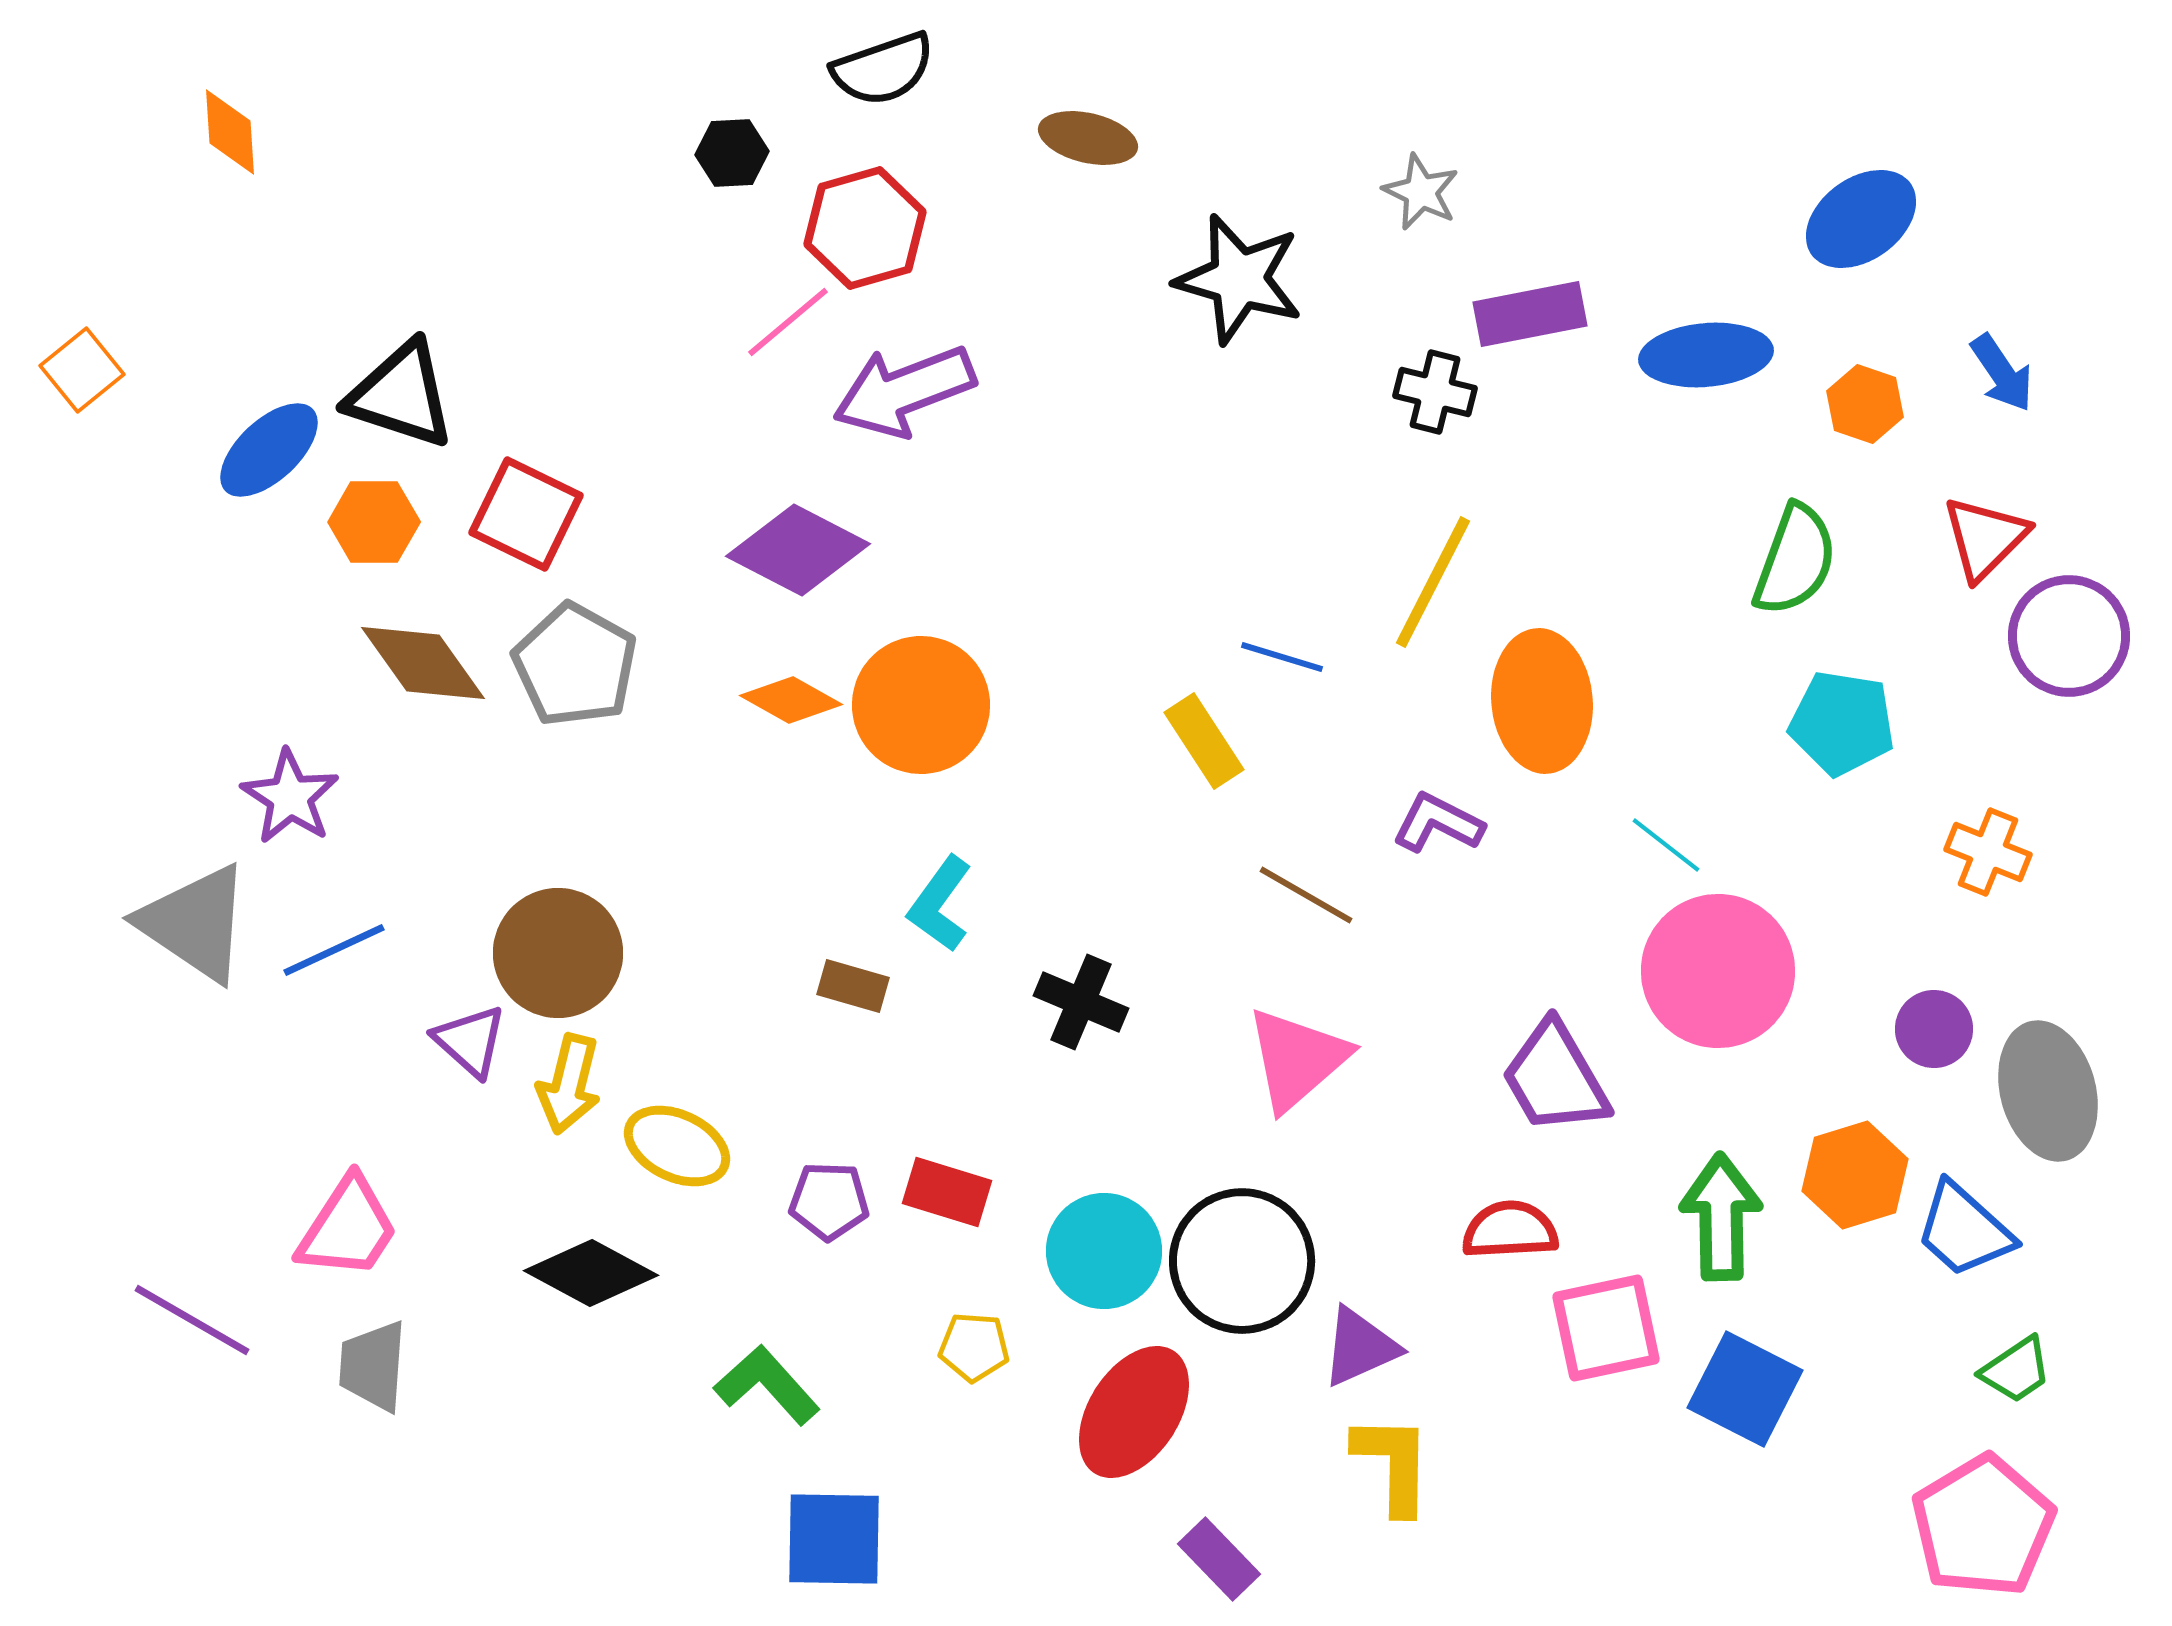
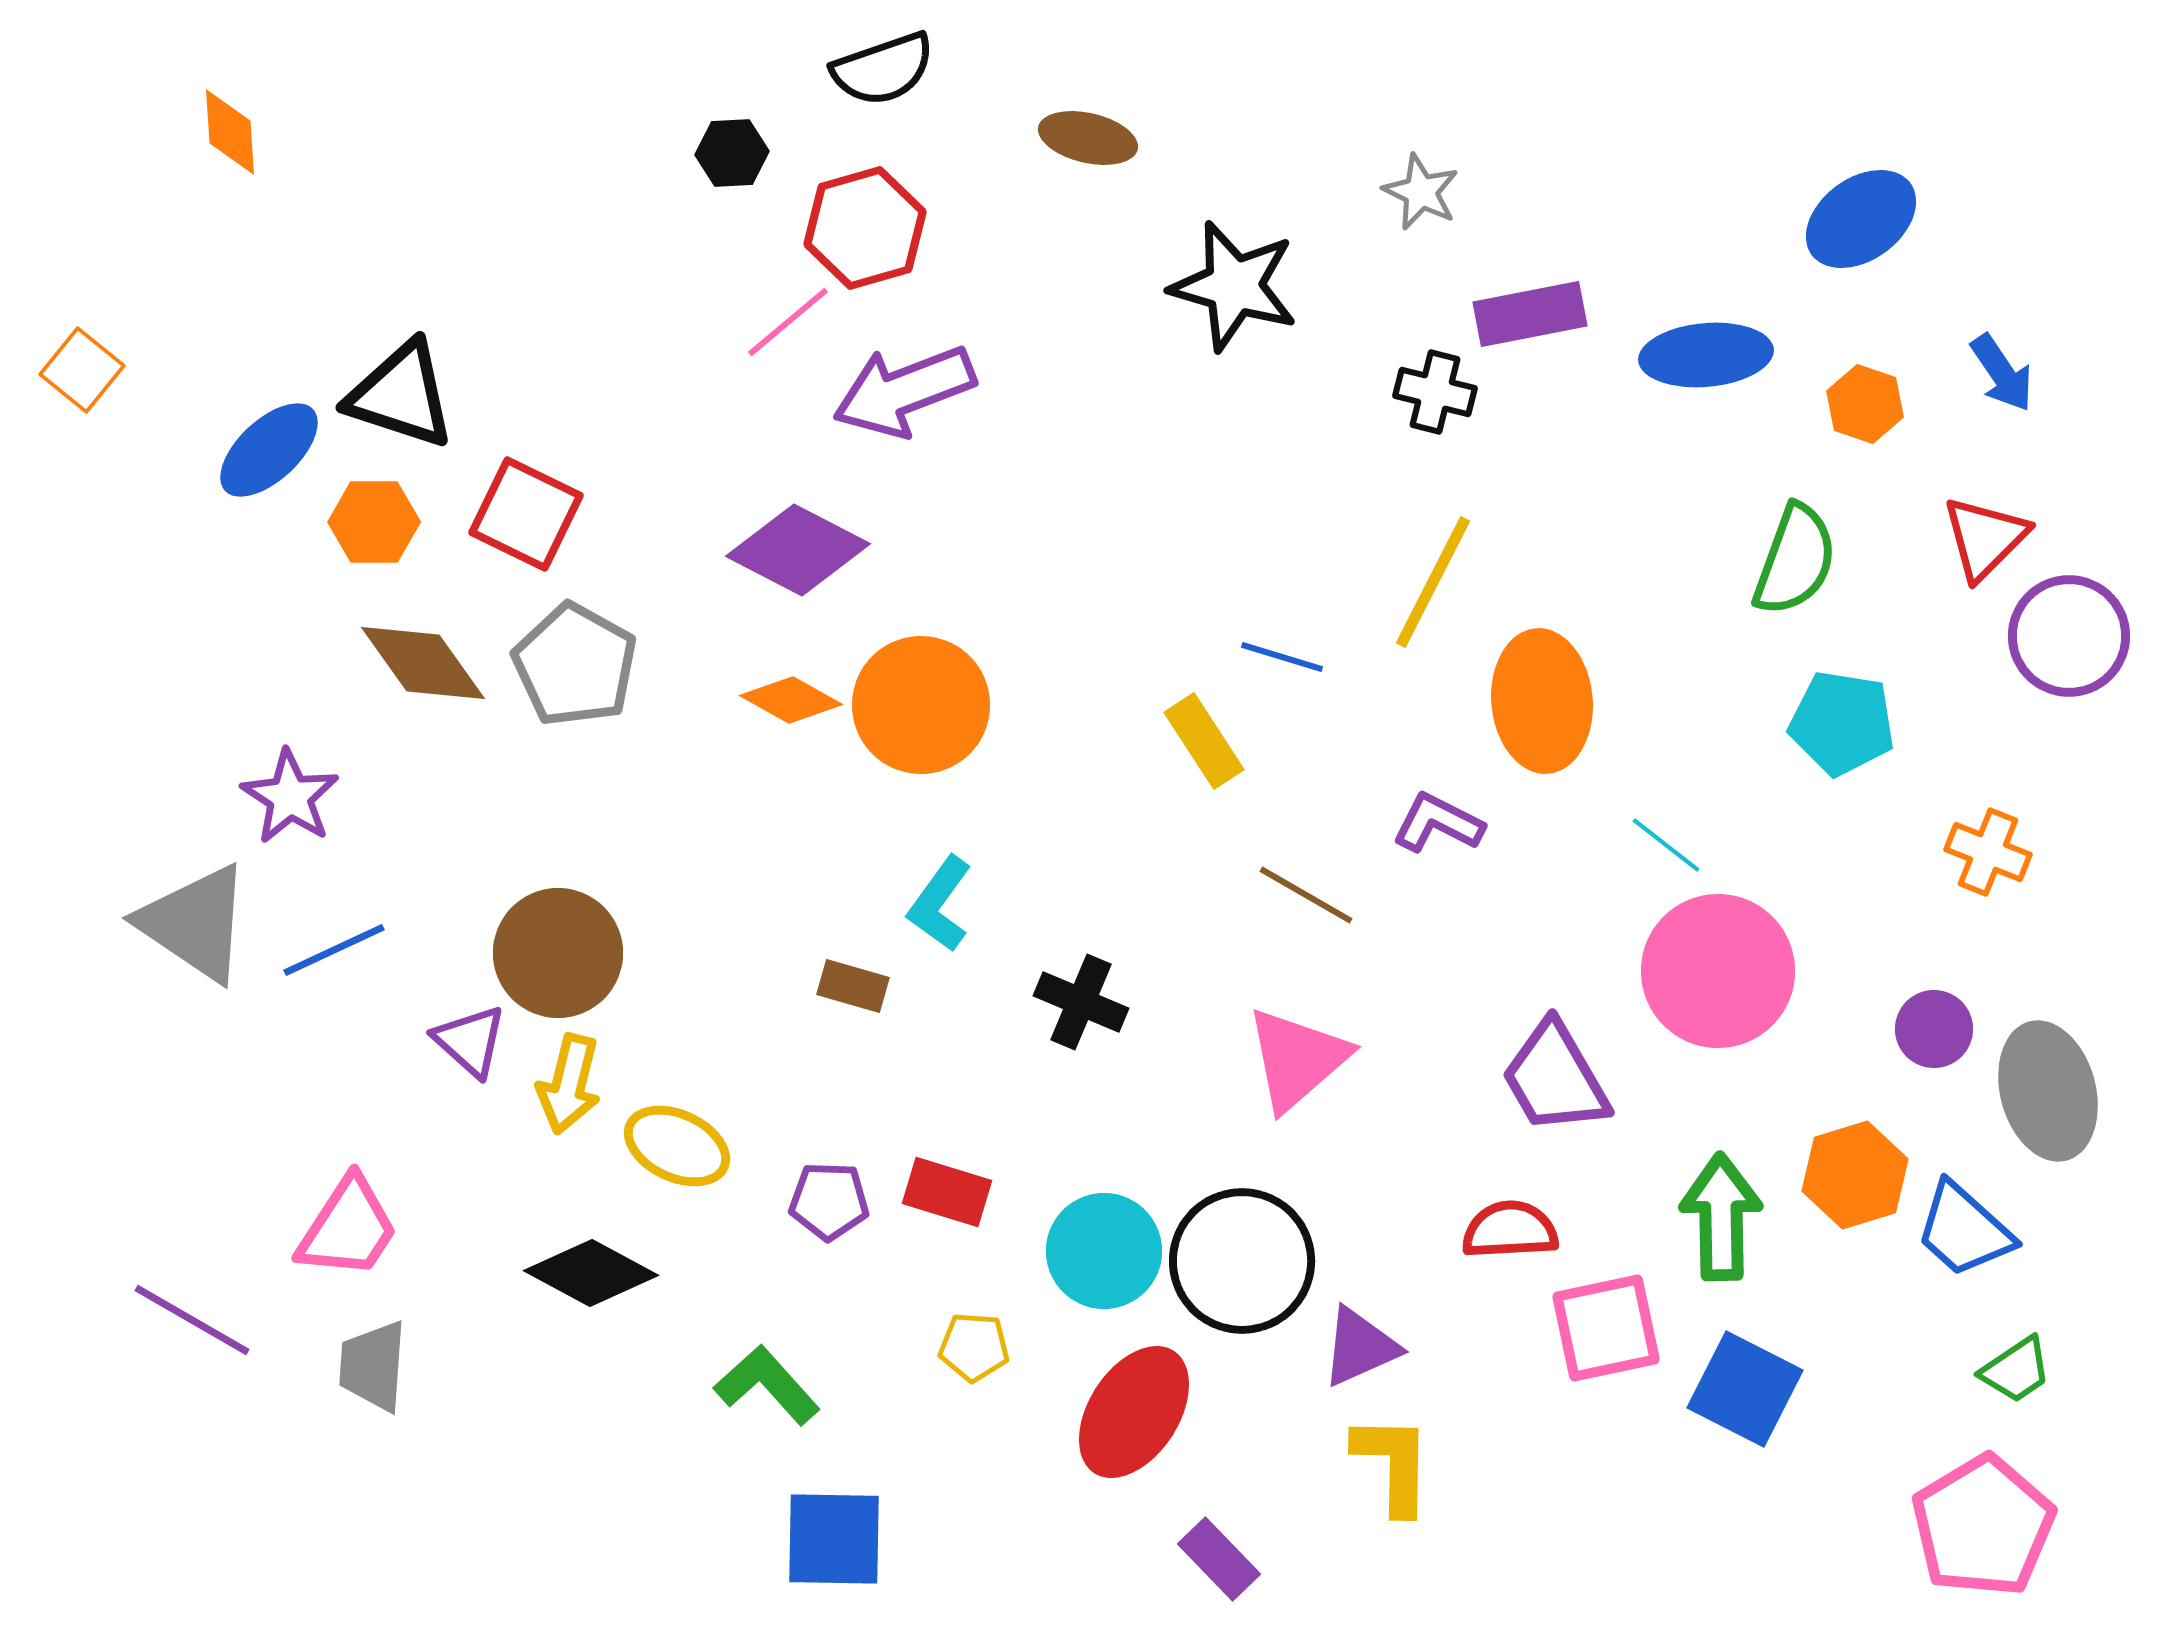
black star at (1239, 279): moved 5 px left, 7 px down
orange square at (82, 370): rotated 12 degrees counterclockwise
